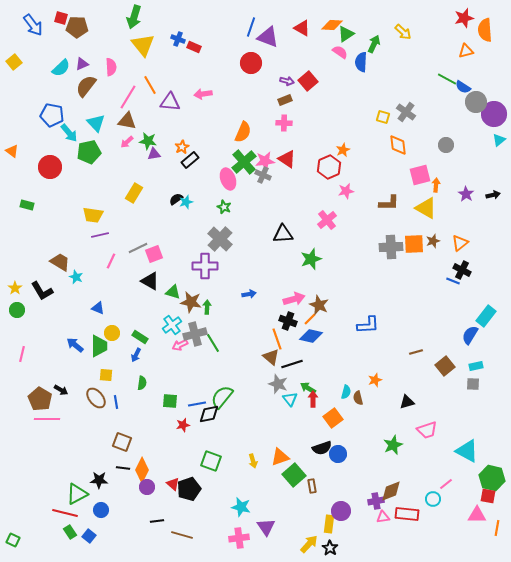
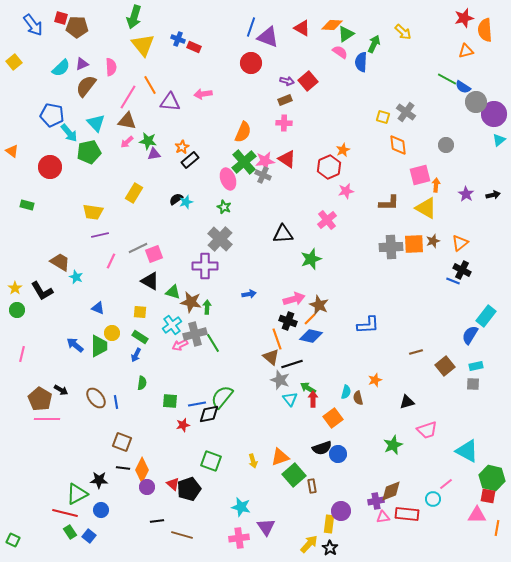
yellow trapezoid at (93, 215): moved 3 px up
yellow square at (106, 375): moved 34 px right, 63 px up
gray star at (278, 384): moved 2 px right, 4 px up
